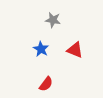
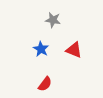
red triangle: moved 1 px left
red semicircle: moved 1 px left
